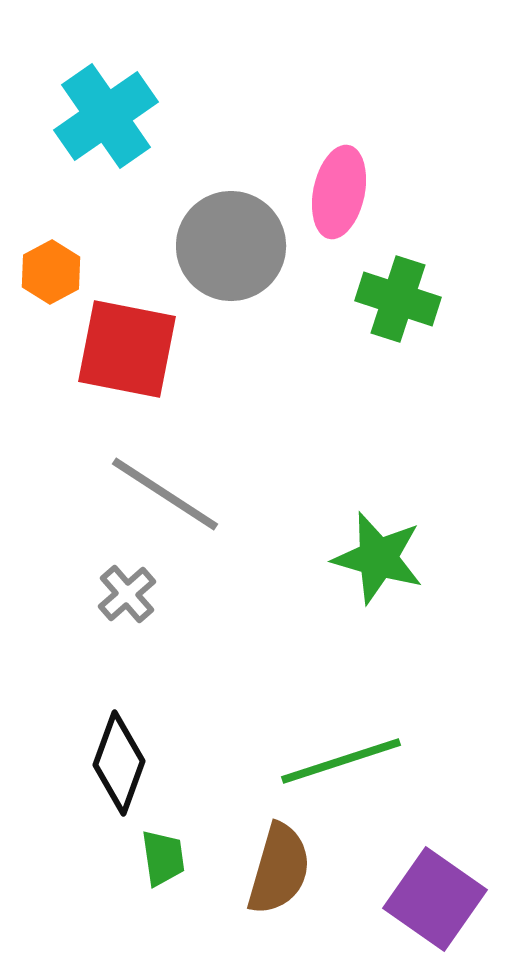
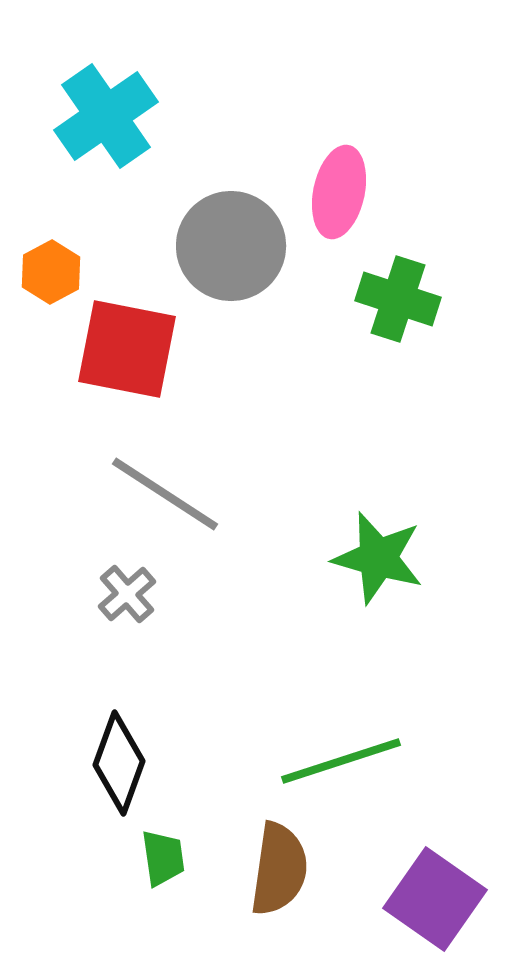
brown semicircle: rotated 8 degrees counterclockwise
